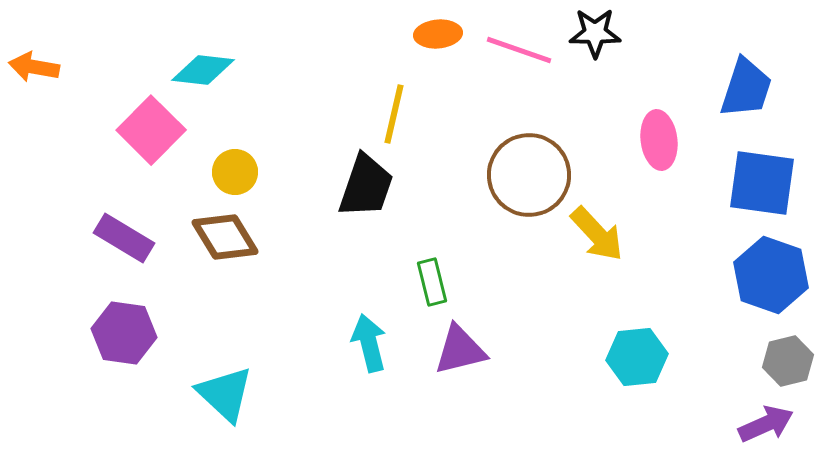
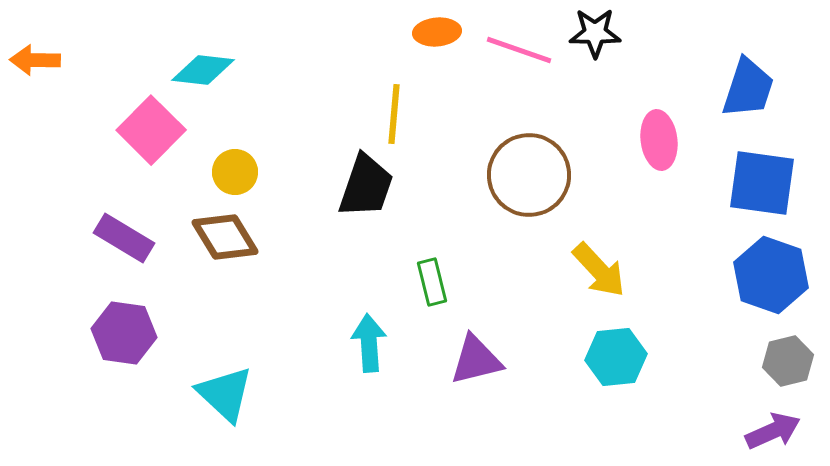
orange ellipse: moved 1 px left, 2 px up
orange arrow: moved 1 px right, 7 px up; rotated 9 degrees counterclockwise
blue trapezoid: moved 2 px right
yellow line: rotated 8 degrees counterclockwise
yellow arrow: moved 2 px right, 36 px down
cyan arrow: rotated 10 degrees clockwise
purple triangle: moved 16 px right, 10 px down
cyan hexagon: moved 21 px left
purple arrow: moved 7 px right, 7 px down
